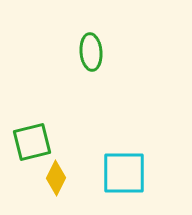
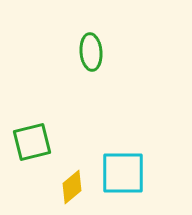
cyan square: moved 1 px left
yellow diamond: moved 16 px right, 9 px down; rotated 24 degrees clockwise
